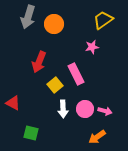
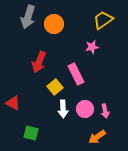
yellow square: moved 2 px down
pink arrow: rotated 64 degrees clockwise
